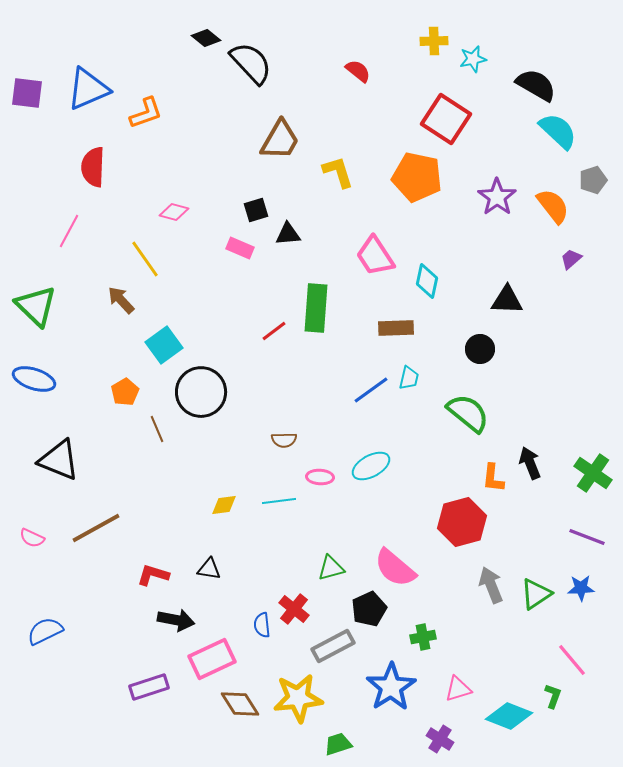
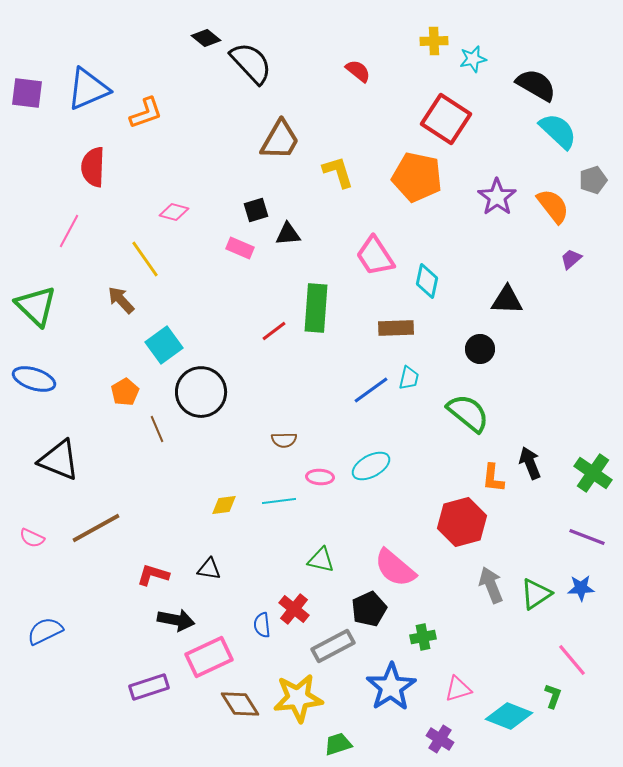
green triangle at (331, 568): moved 10 px left, 8 px up; rotated 28 degrees clockwise
pink rectangle at (212, 659): moved 3 px left, 2 px up
